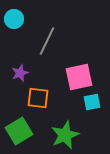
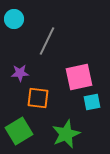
purple star: rotated 18 degrees clockwise
green star: moved 1 px right, 1 px up
